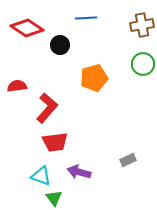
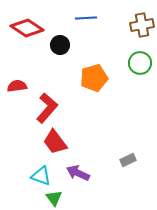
green circle: moved 3 px left, 1 px up
red trapezoid: rotated 60 degrees clockwise
purple arrow: moved 1 px left, 1 px down; rotated 10 degrees clockwise
